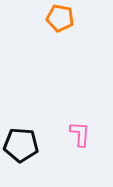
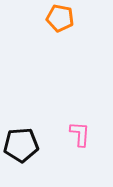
black pentagon: rotated 8 degrees counterclockwise
